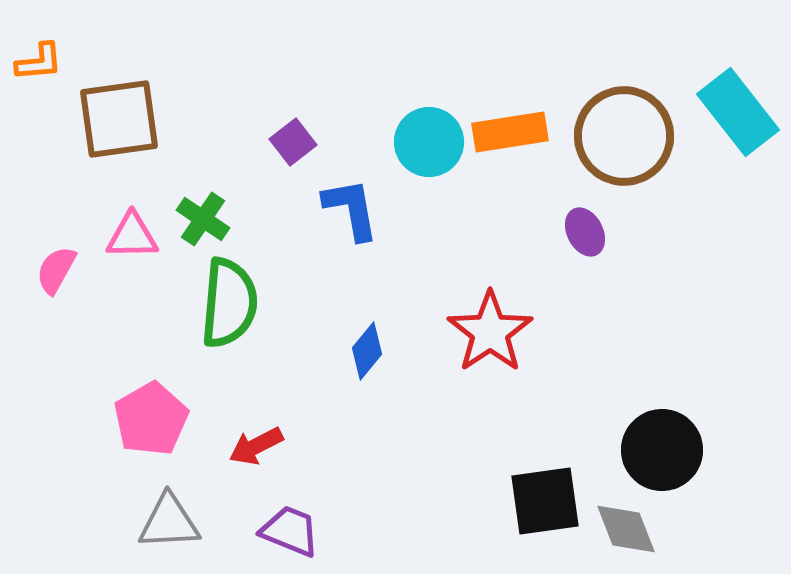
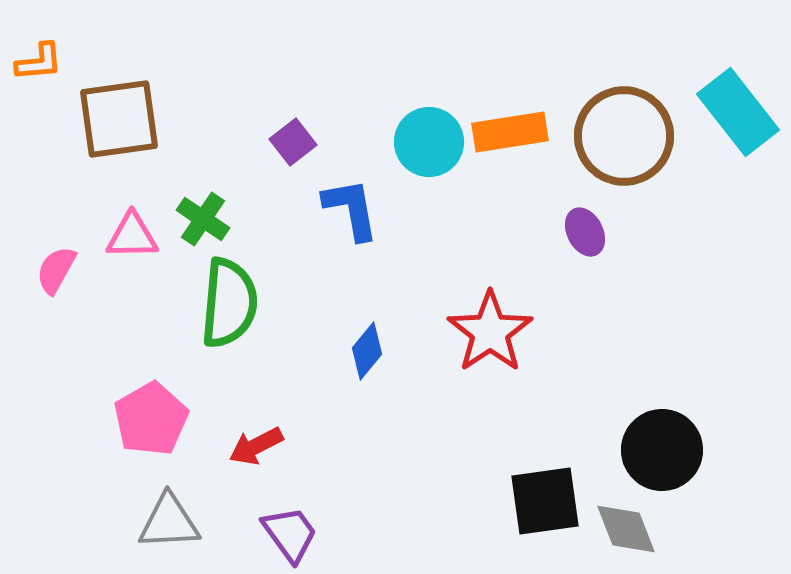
purple trapezoid: moved 3 px down; rotated 32 degrees clockwise
